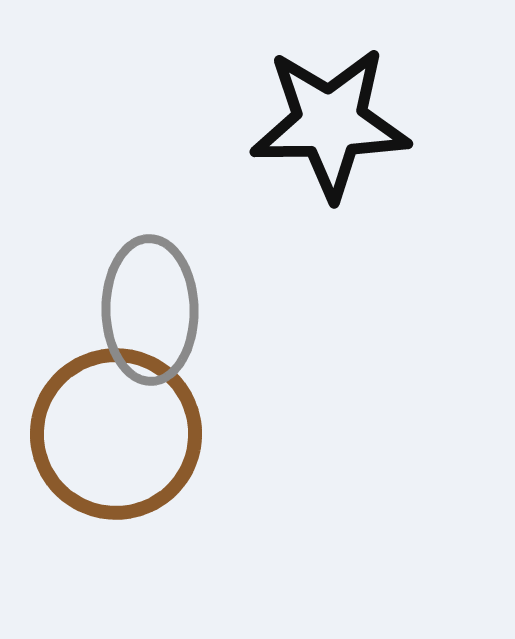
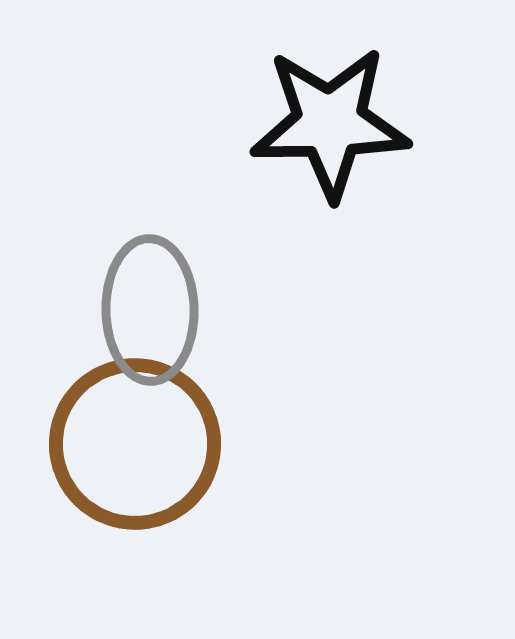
brown circle: moved 19 px right, 10 px down
